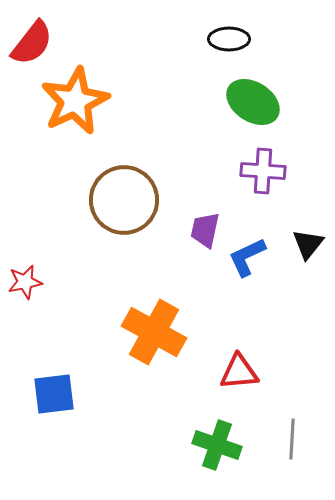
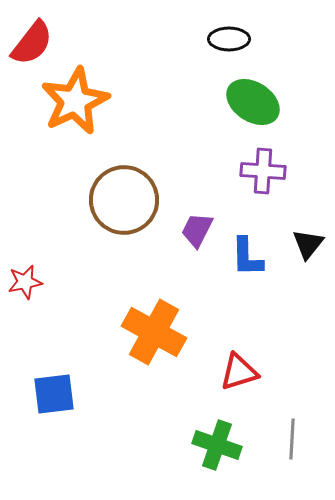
purple trapezoid: moved 8 px left; rotated 15 degrees clockwise
blue L-shape: rotated 66 degrees counterclockwise
red triangle: rotated 12 degrees counterclockwise
